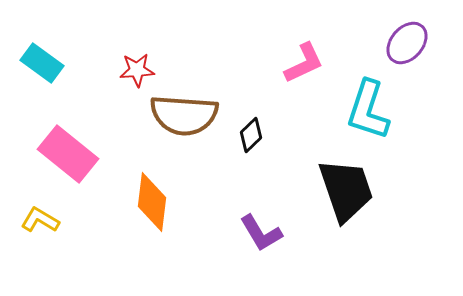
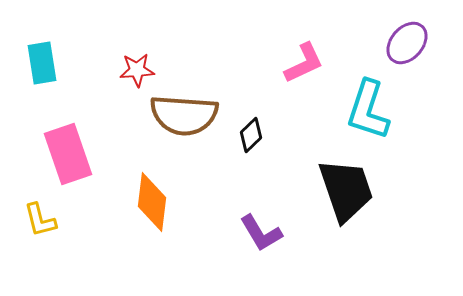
cyan rectangle: rotated 45 degrees clockwise
pink rectangle: rotated 32 degrees clockwise
yellow L-shape: rotated 135 degrees counterclockwise
